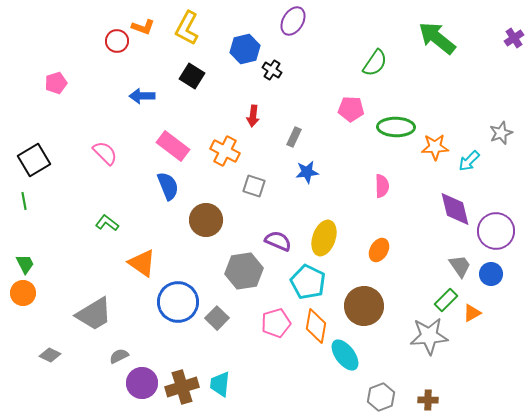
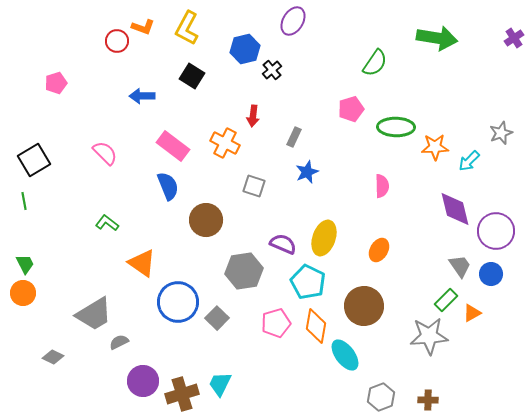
green arrow at (437, 38): rotated 150 degrees clockwise
black cross at (272, 70): rotated 18 degrees clockwise
pink pentagon at (351, 109): rotated 20 degrees counterclockwise
orange cross at (225, 151): moved 8 px up
blue star at (307, 172): rotated 15 degrees counterclockwise
purple semicircle at (278, 241): moved 5 px right, 3 px down
gray diamond at (50, 355): moved 3 px right, 2 px down
gray semicircle at (119, 356): moved 14 px up
purple circle at (142, 383): moved 1 px right, 2 px up
cyan trapezoid at (220, 384): rotated 20 degrees clockwise
brown cross at (182, 387): moved 7 px down
